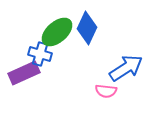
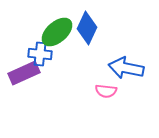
blue cross: rotated 10 degrees counterclockwise
blue arrow: rotated 136 degrees counterclockwise
